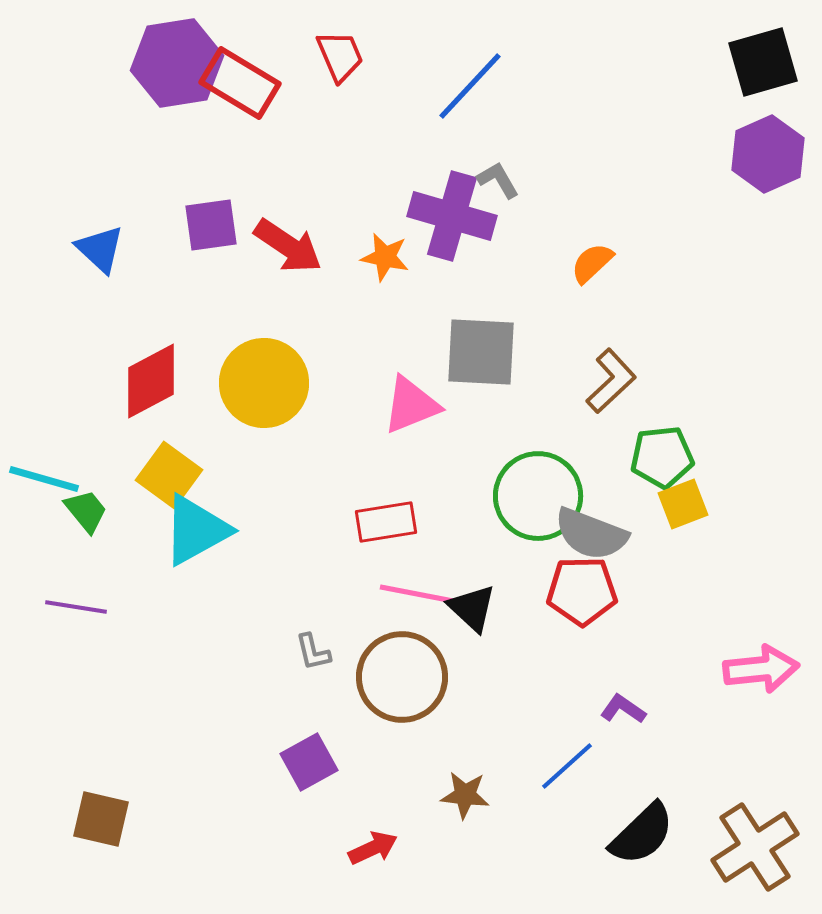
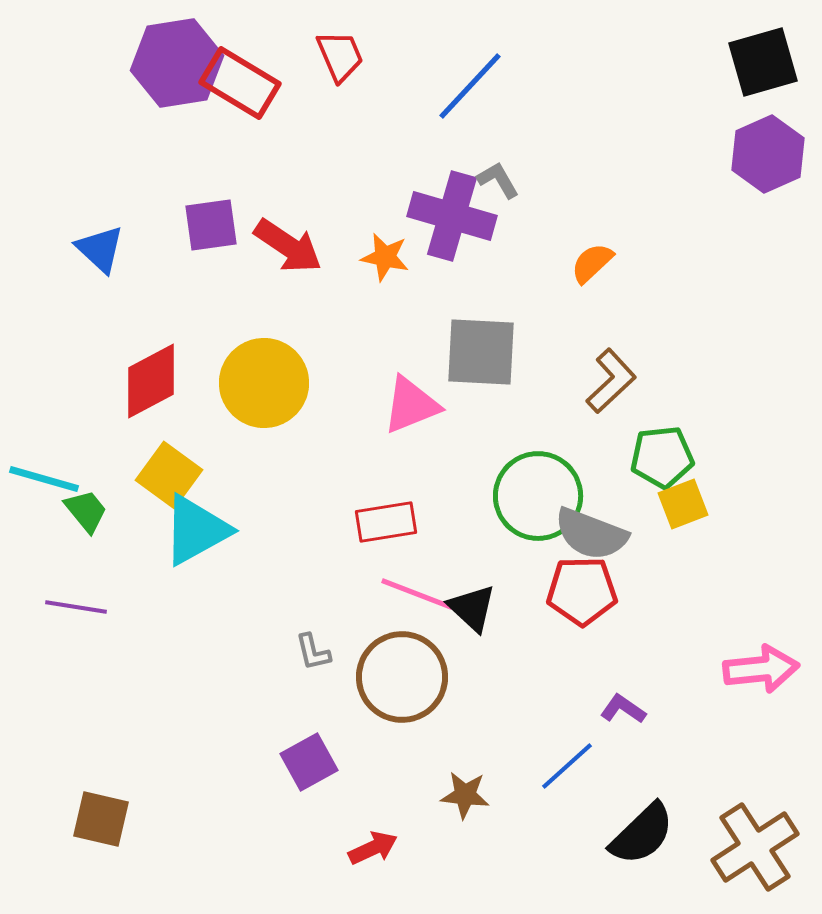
pink line at (417, 594): rotated 10 degrees clockwise
